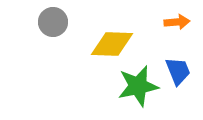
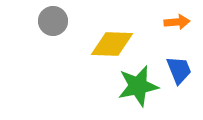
gray circle: moved 1 px up
blue trapezoid: moved 1 px right, 1 px up
